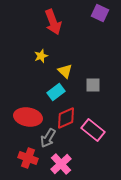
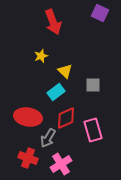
pink rectangle: rotated 35 degrees clockwise
pink cross: rotated 10 degrees clockwise
